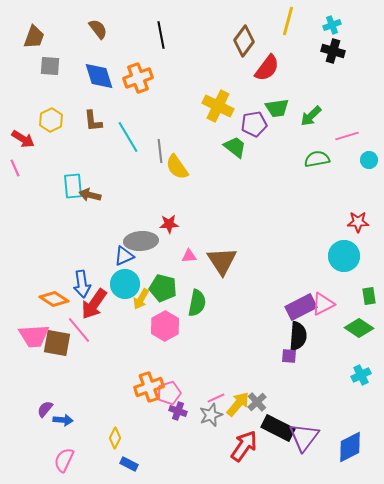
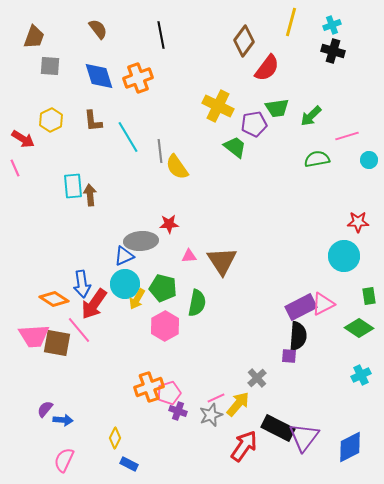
yellow line at (288, 21): moved 3 px right, 1 px down
brown arrow at (90, 195): rotated 70 degrees clockwise
yellow arrow at (141, 299): moved 4 px left
gray cross at (257, 402): moved 24 px up
